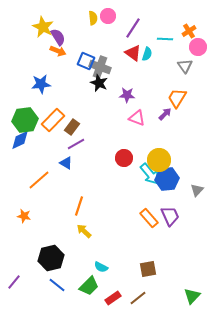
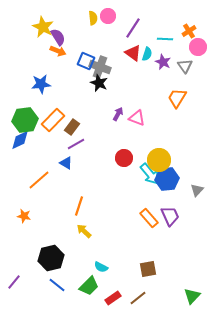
purple star at (127, 95): moved 36 px right, 33 px up; rotated 21 degrees clockwise
purple arrow at (165, 114): moved 47 px left; rotated 16 degrees counterclockwise
